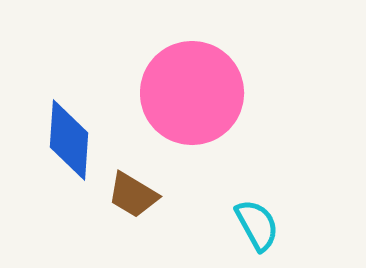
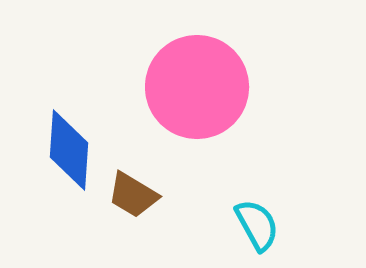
pink circle: moved 5 px right, 6 px up
blue diamond: moved 10 px down
